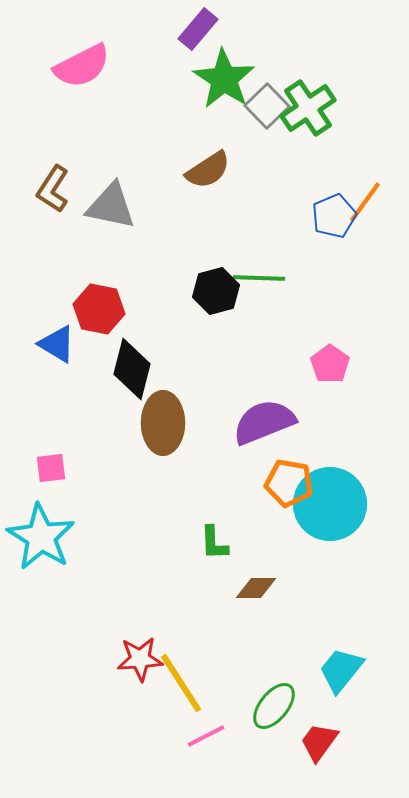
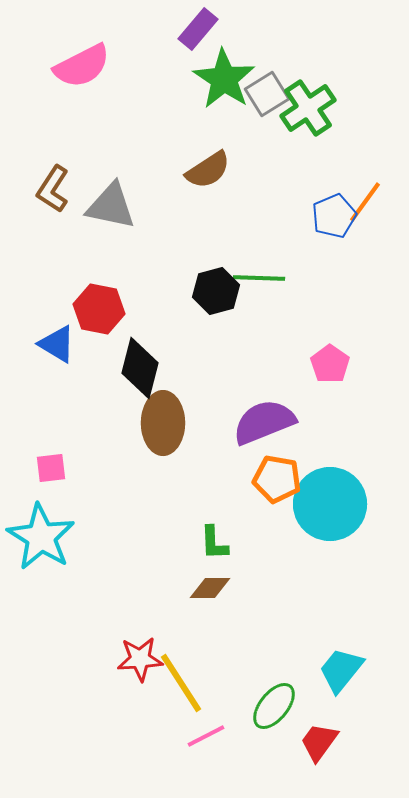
gray square: moved 12 px up; rotated 12 degrees clockwise
black diamond: moved 8 px right, 1 px up
orange pentagon: moved 12 px left, 4 px up
brown diamond: moved 46 px left
